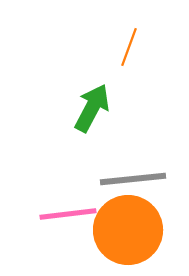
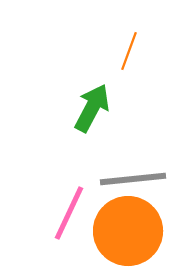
orange line: moved 4 px down
pink line: moved 1 px right, 1 px up; rotated 58 degrees counterclockwise
orange circle: moved 1 px down
